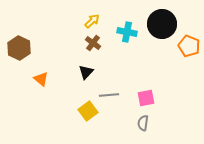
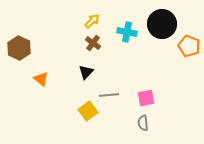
gray semicircle: rotated 14 degrees counterclockwise
